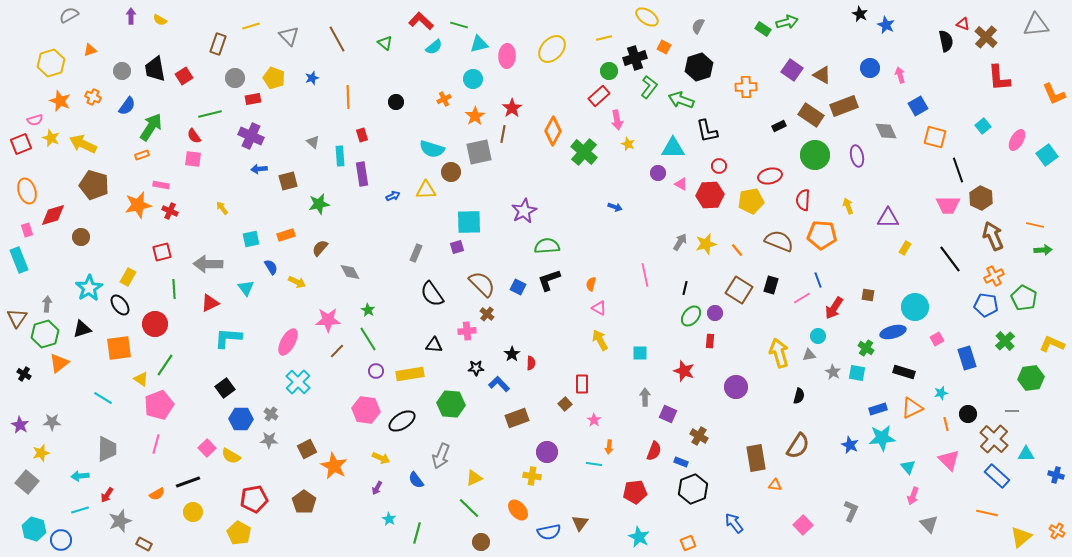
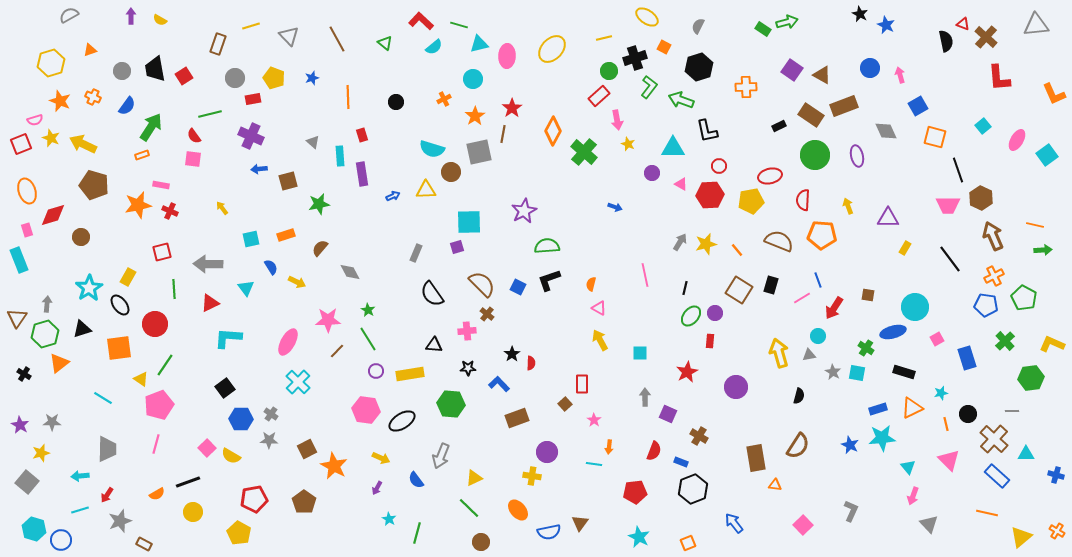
purple circle at (658, 173): moved 6 px left
black star at (476, 368): moved 8 px left
red star at (684, 371): moved 3 px right, 1 px down; rotated 25 degrees clockwise
